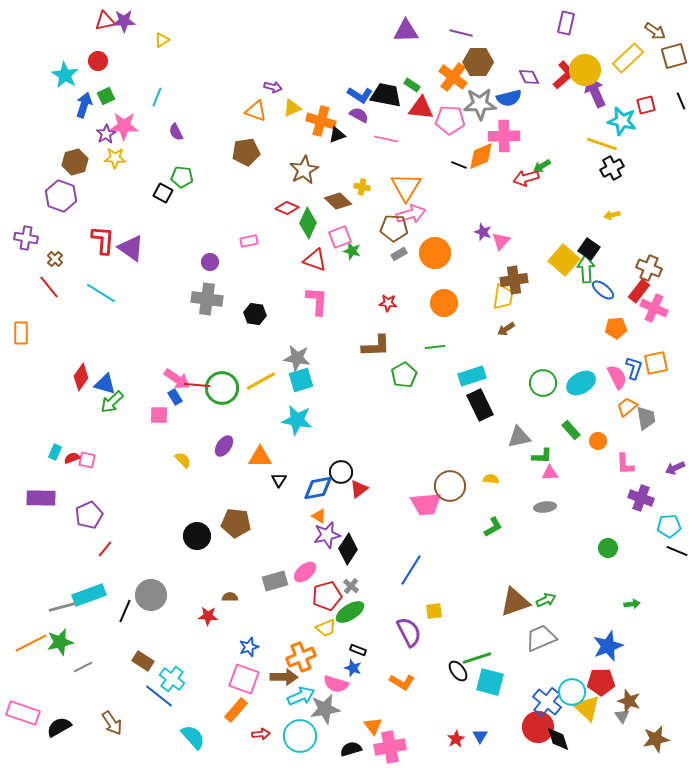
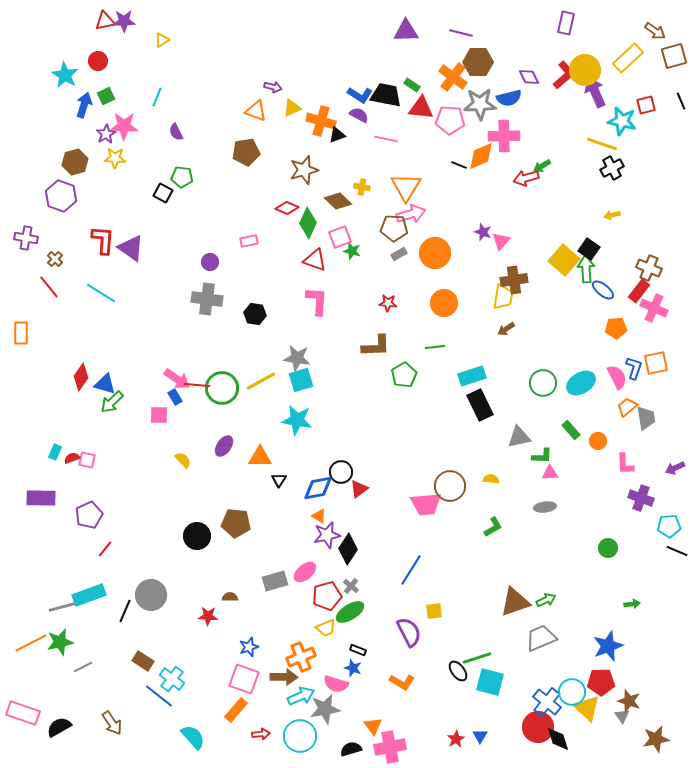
brown star at (304, 170): rotated 12 degrees clockwise
